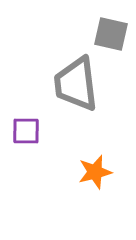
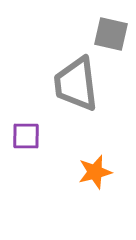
purple square: moved 5 px down
